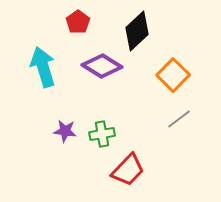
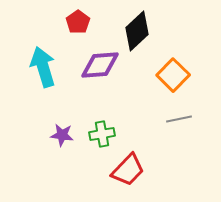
purple diamond: moved 2 px left, 1 px up; rotated 36 degrees counterclockwise
gray line: rotated 25 degrees clockwise
purple star: moved 3 px left, 4 px down
